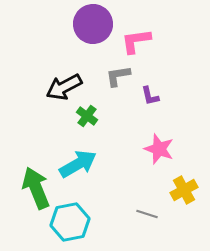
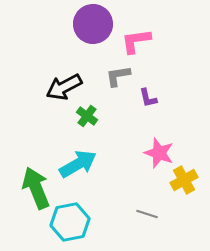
purple L-shape: moved 2 px left, 2 px down
pink star: moved 4 px down
yellow cross: moved 10 px up
